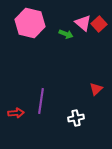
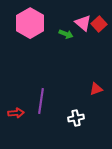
pink hexagon: rotated 16 degrees clockwise
red triangle: rotated 24 degrees clockwise
